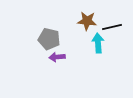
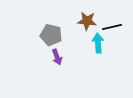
gray pentagon: moved 2 px right, 4 px up
purple arrow: rotated 105 degrees counterclockwise
